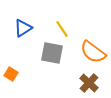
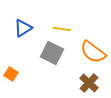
yellow line: rotated 48 degrees counterclockwise
gray square: rotated 15 degrees clockwise
